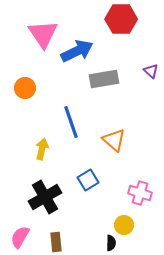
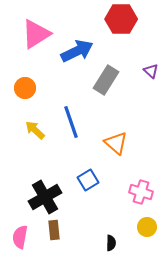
pink triangle: moved 7 px left; rotated 32 degrees clockwise
gray rectangle: moved 2 px right, 1 px down; rotated 48 degrees counterclockwise
orange triangle: moved 2 px right, 3 px down
yellow arrow: moved 7 px left, 19 px up; rotated 60 degrees counterclockwise
pink cross: moved 1 px right, 1 px up
yellow circle: moved 23 px right, 2 px down
pink semicircle: rotated 20 degrees counterclockwise
brown rectangle: moved 2 px left, 12 px up
